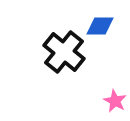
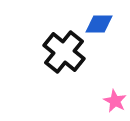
blue diamond: moved 1 px left, 2 px up
